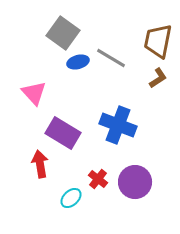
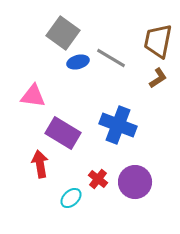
pink triangle: moved 1 px left, 3 px down; rotated 40 degrees counterclockwise
